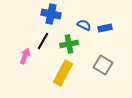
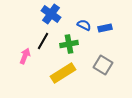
blue cross: rotated 24 degrees clockwise
yellow rectangle: rotated 30 degrees clockwise
